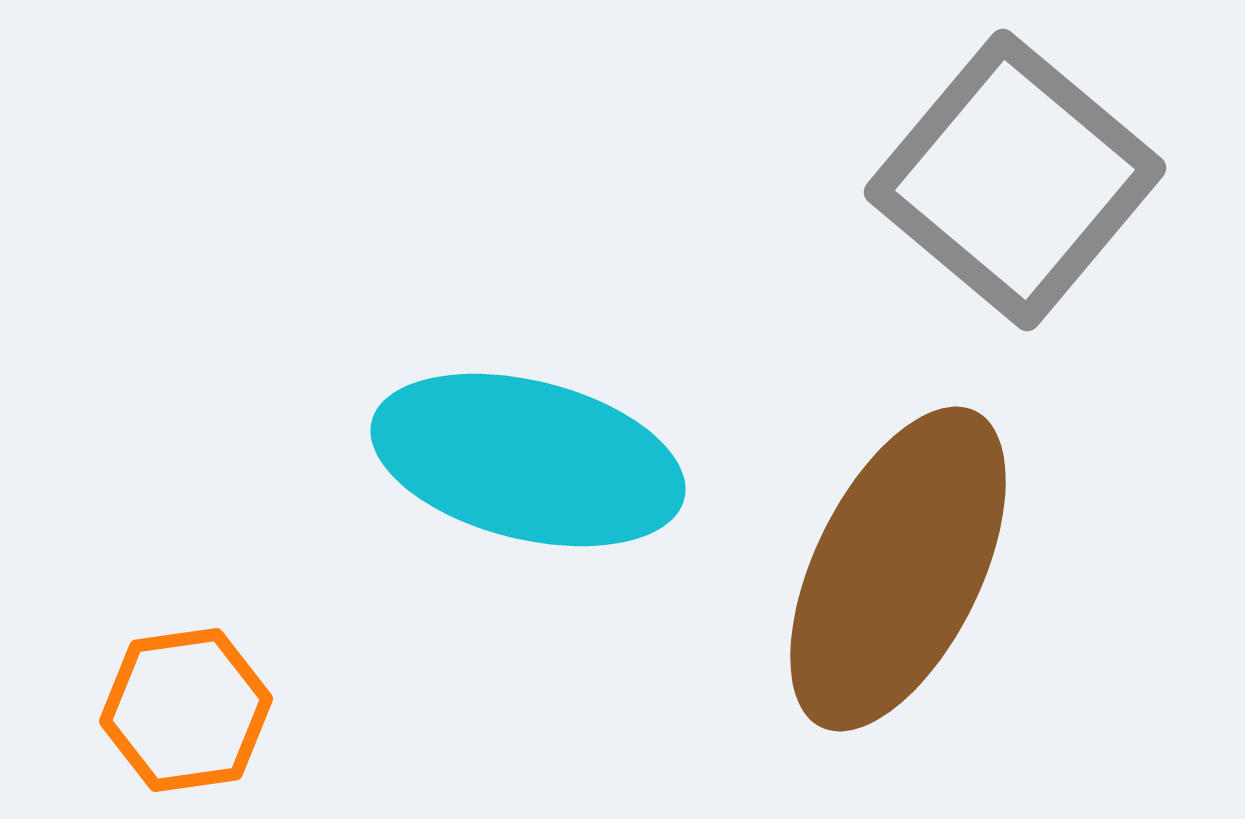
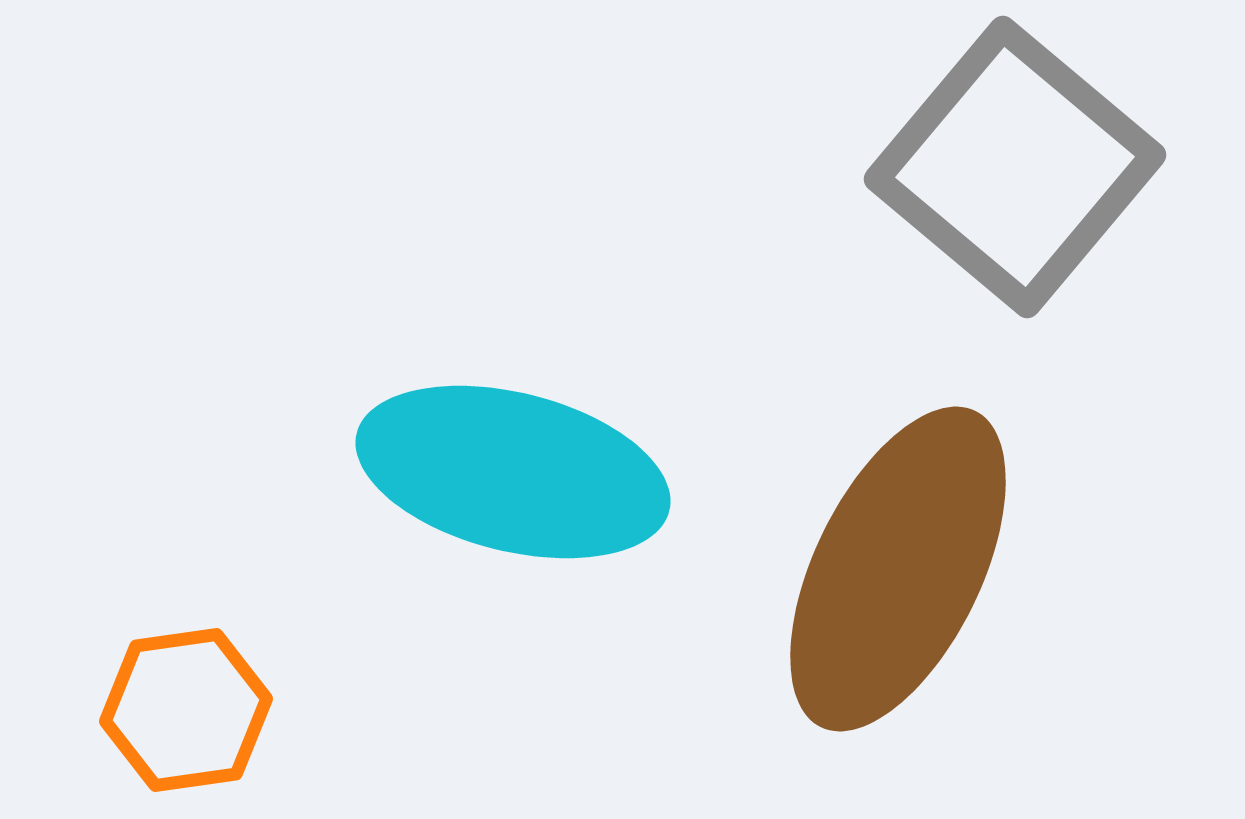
gray square: moved 13 px up
cyan ellipse: moved 15 px left, 12 px down
